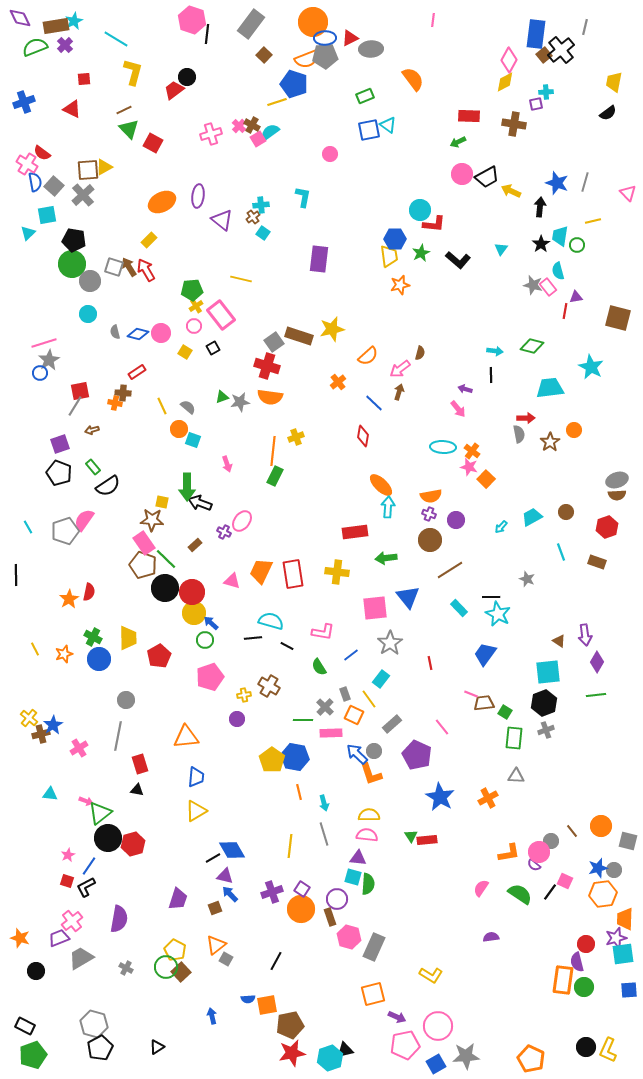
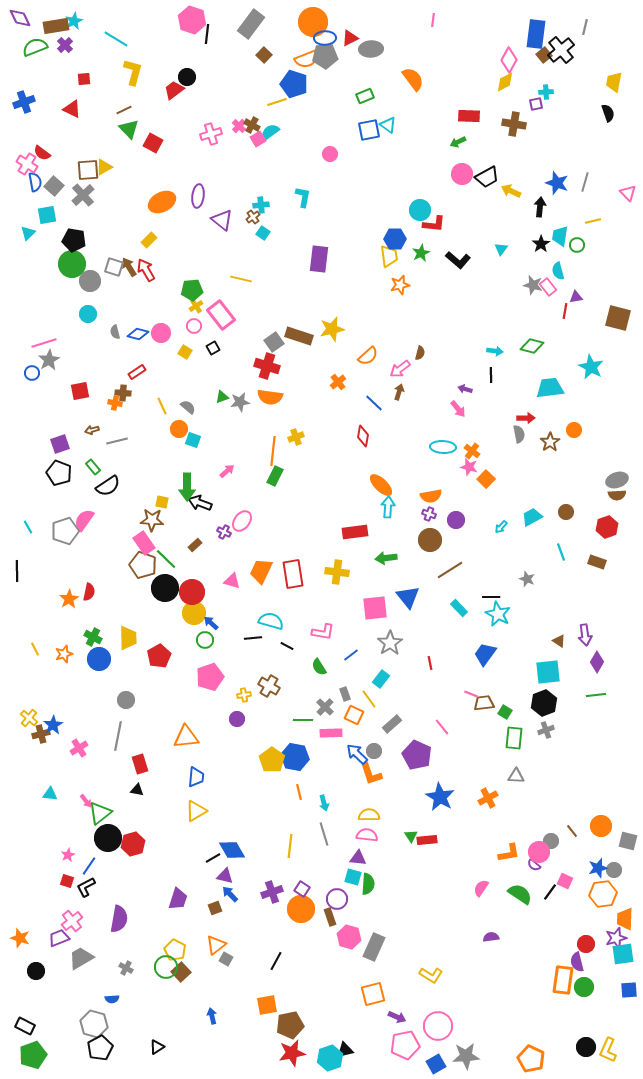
black semicircle at (608, 113): rotated 72 degrees counterclockwise
blue circle at (40, 373): moved 8 px left
gray line at (75, 406): moved 42 px right, 35 px down; rotated 45 degrees clockwise
pink arrow at (227, 464): moved 7 px down; rotated 112 degrees counterclockwise
black line at (16, 575): moved 1 px right, 4 px up
pink arrow at (86, 801): rotated 32 degrees clockwise
blue semicircle at (248, 999): moved 136 px left
